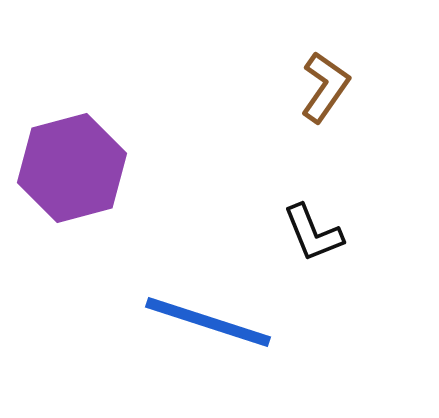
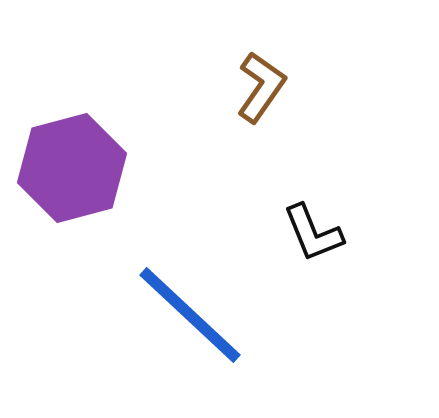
brown L-shape: moved 64 px left
blue line: moved 18 px left, 7 px up; rotated 25 degrees clockwise
